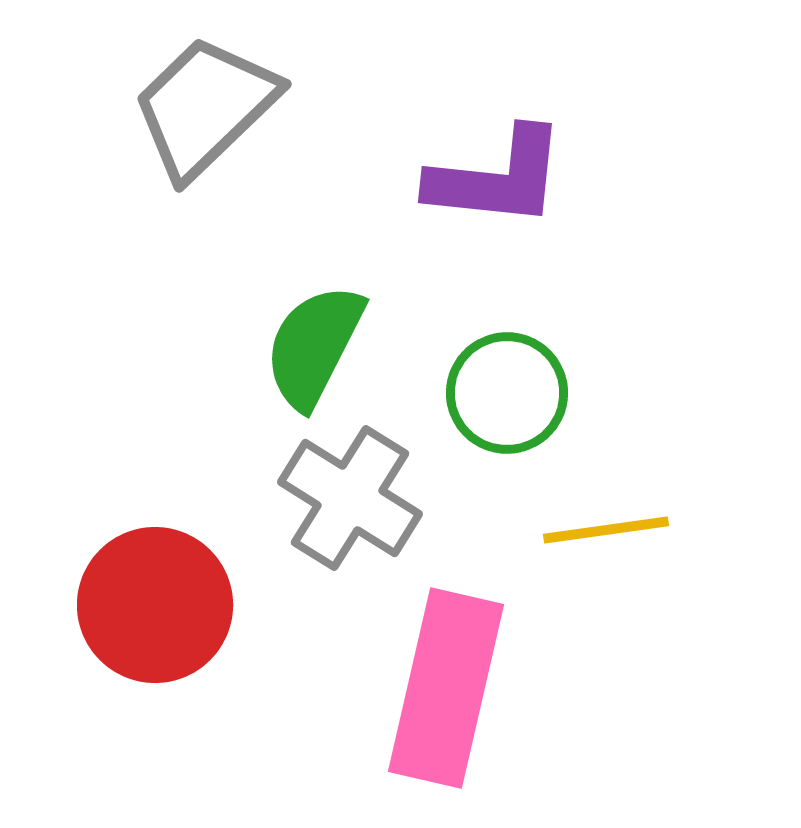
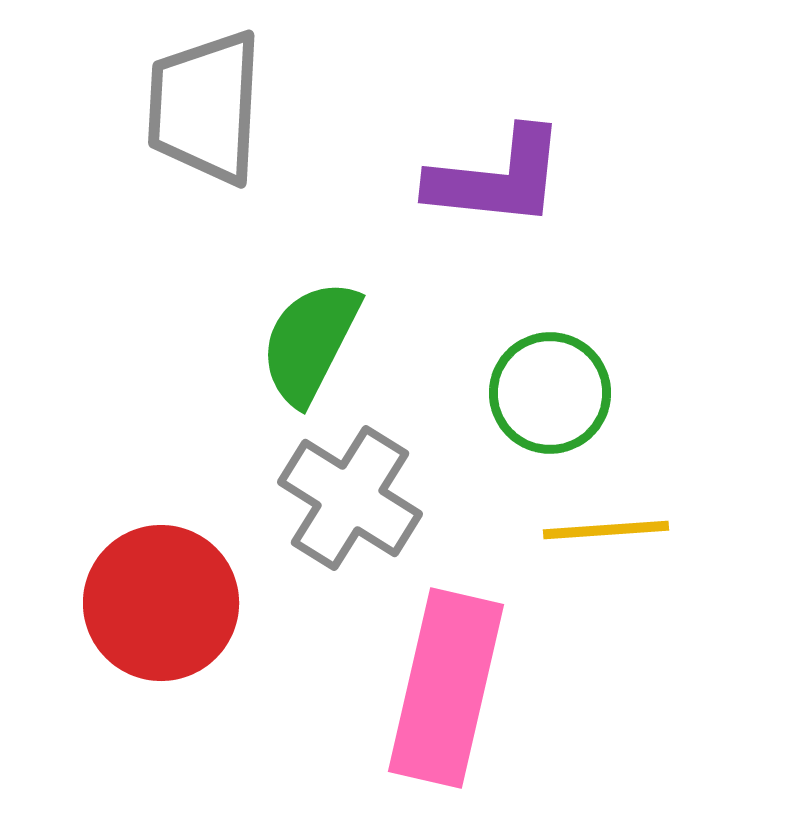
gray trapezoid: rotated 43 degrees counterclockwise
green semicircle: moved 4 px left, 4 px up
green circle: moved 43 px right
yellow line: rotated 4 degrees clockwise
red circle: moved 6 px right, 2 px up
